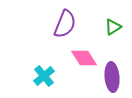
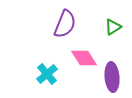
cyan cross: moved 3 px right, 2 px up
